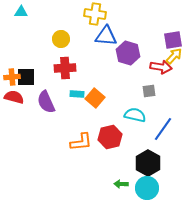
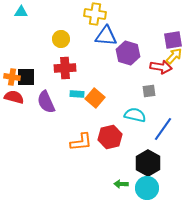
orange cross: rotated 14 degrees clockwise
